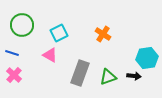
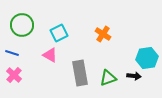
gray rectangle: rotated 30 degrees counterclockwise
green triangle: moved 1 px down
